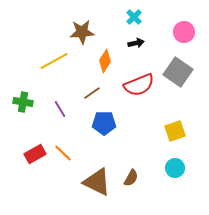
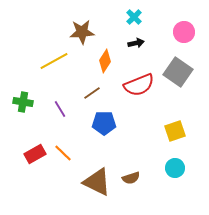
brown semicircle: rotated 42 degrees clockwise
